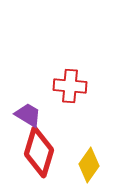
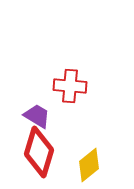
purple trapezoid: moved 9 px right, 1 px down
yellow diamond: rotated 16 degrees clockwise
